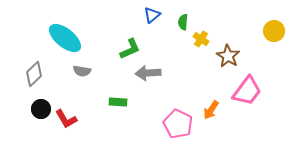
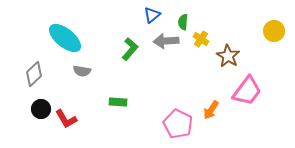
green L-shape: rotated 25 degrees counterclockwise
gray arrow: moved 18 px right, 32 px up
